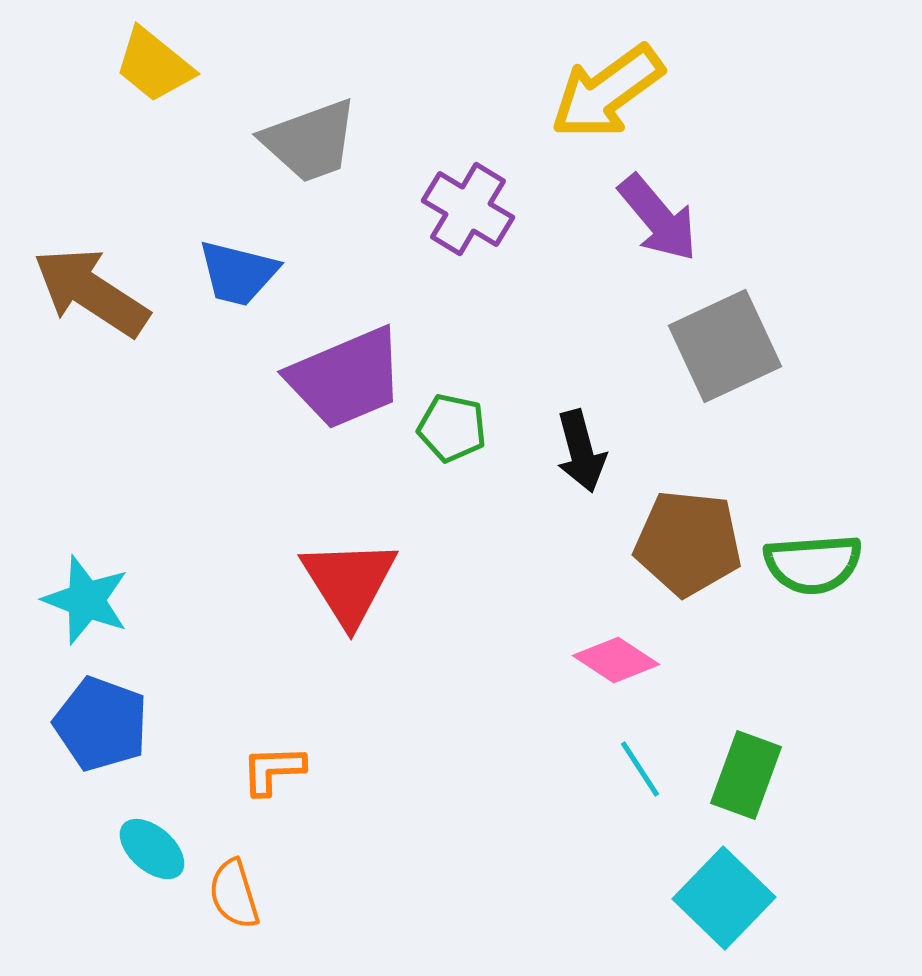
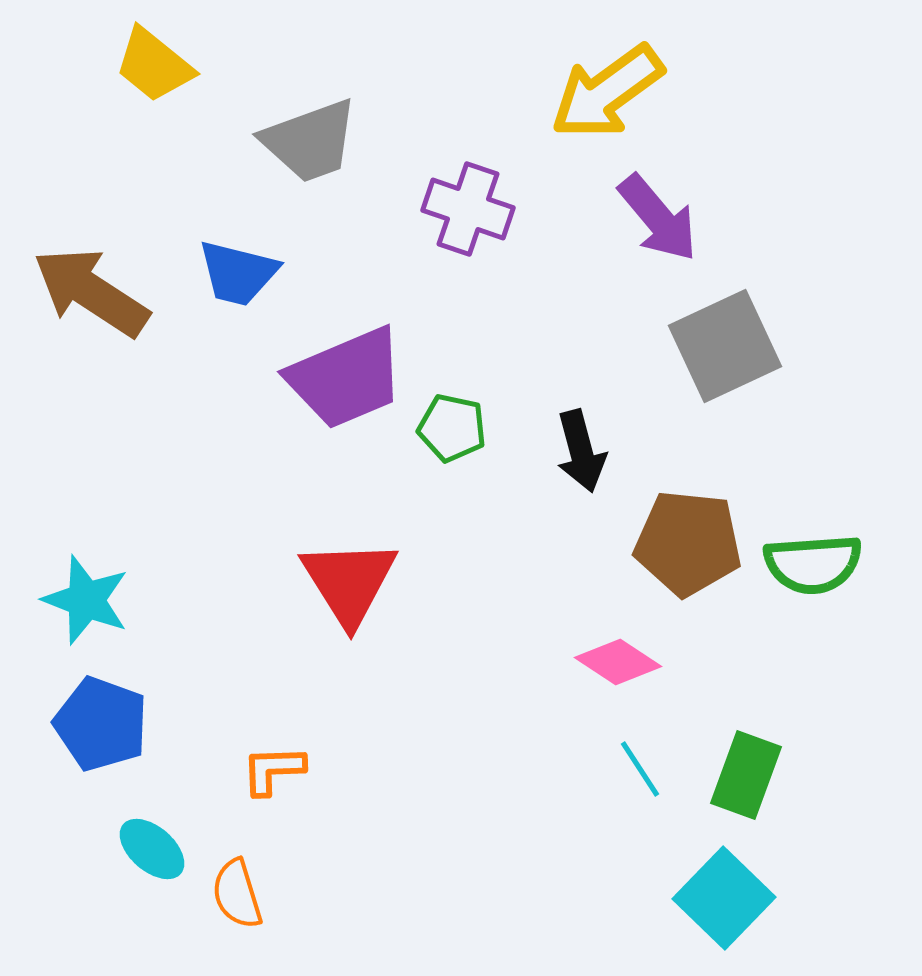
purple cross: rotated 12 degrees counterclockwise
pink diamond: moved 2 px right, 2 px down
orange semicircle: moved 3 px right
